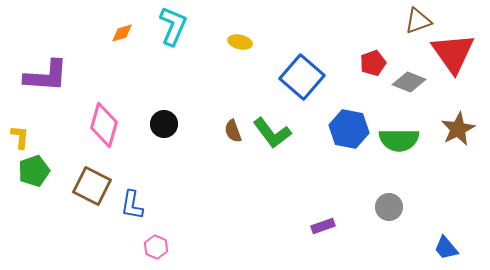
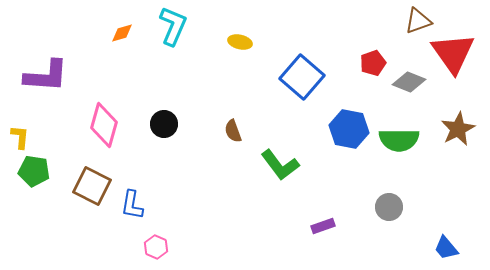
green L-shape: moved 8 px right, 32 px down
green pentagon: rotated 28 degrees clockwise
